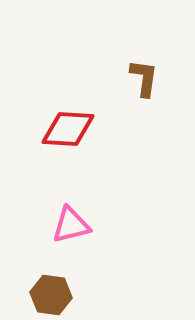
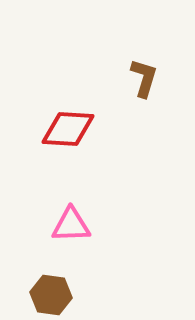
brown L-shape: rotated 9 degrees clockwise
pink triangle: rotated 12 degrees clockwise
